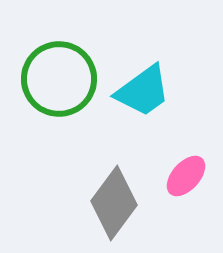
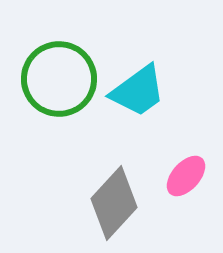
cyan trapezoid: moved 5 px left
gray diamond: rotated 6 degrees clockwise
